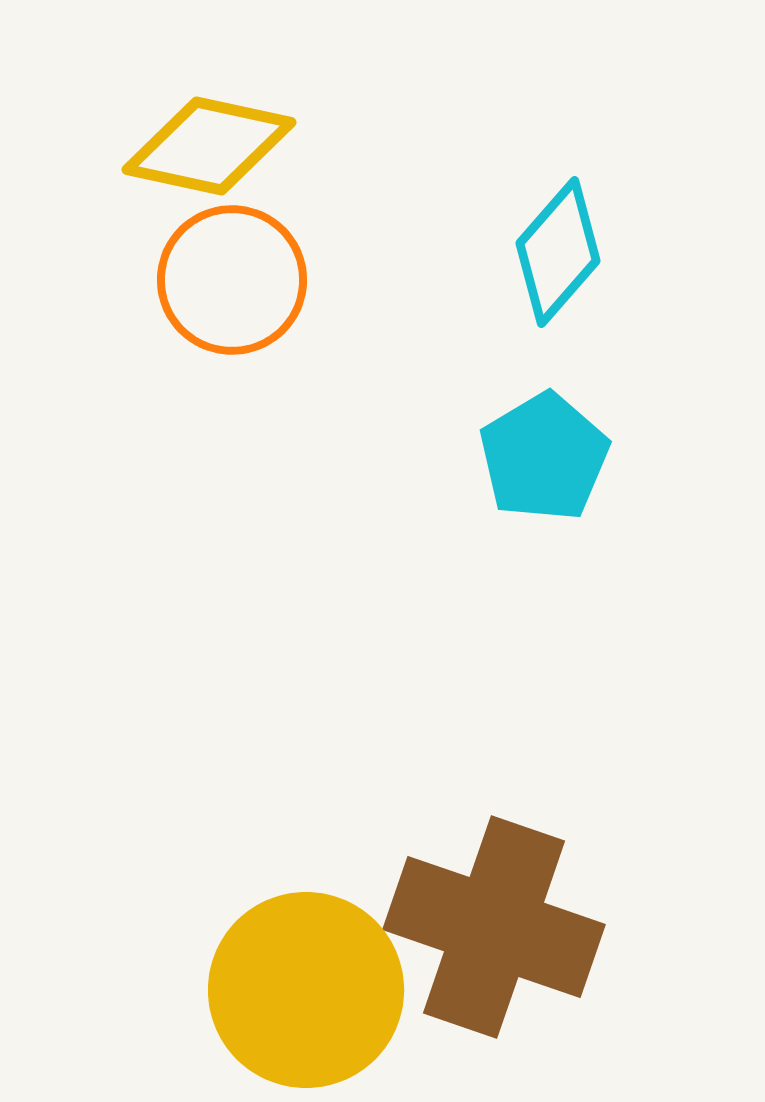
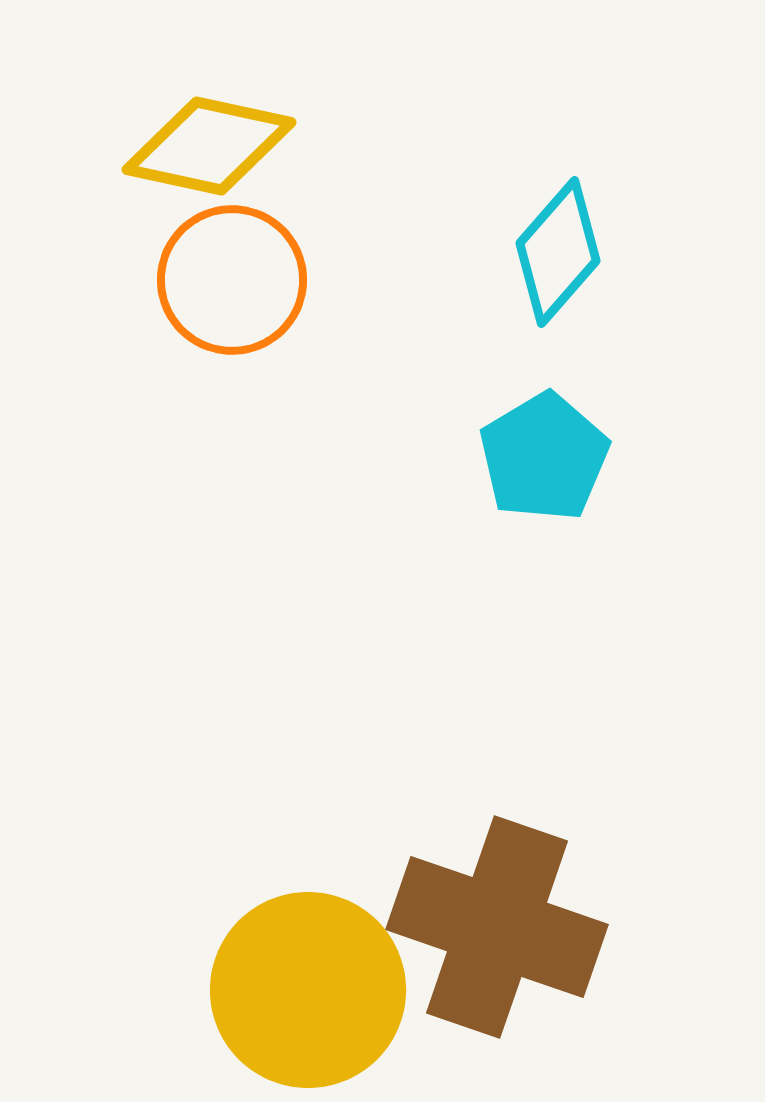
brown cross: moved 3 px right
yellow circle: moved 2 px right
